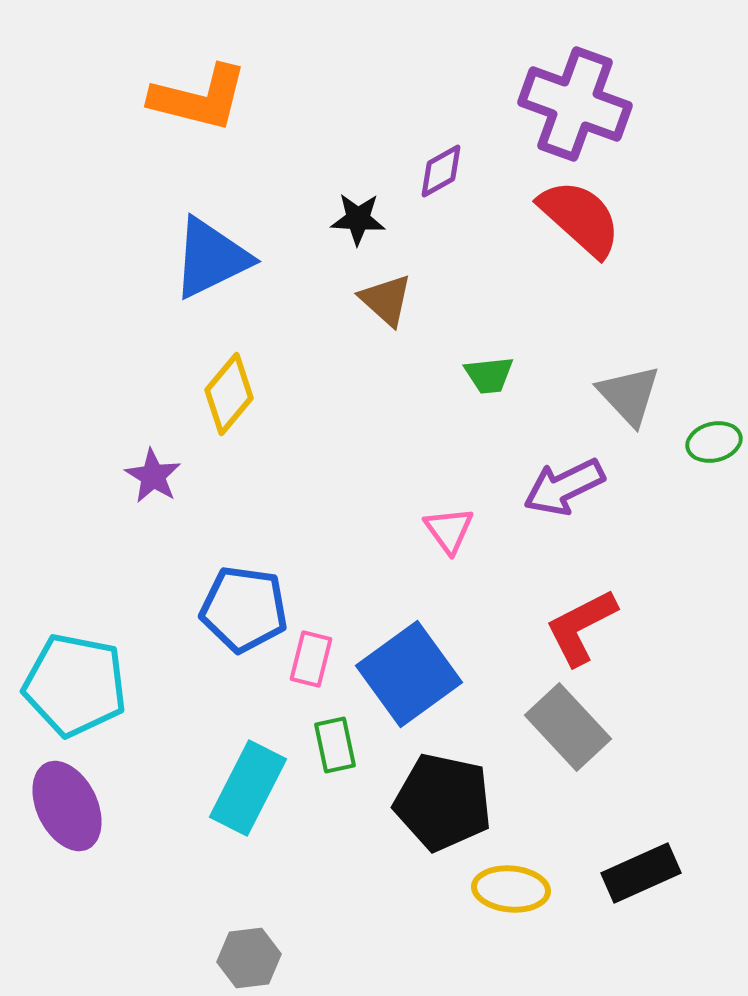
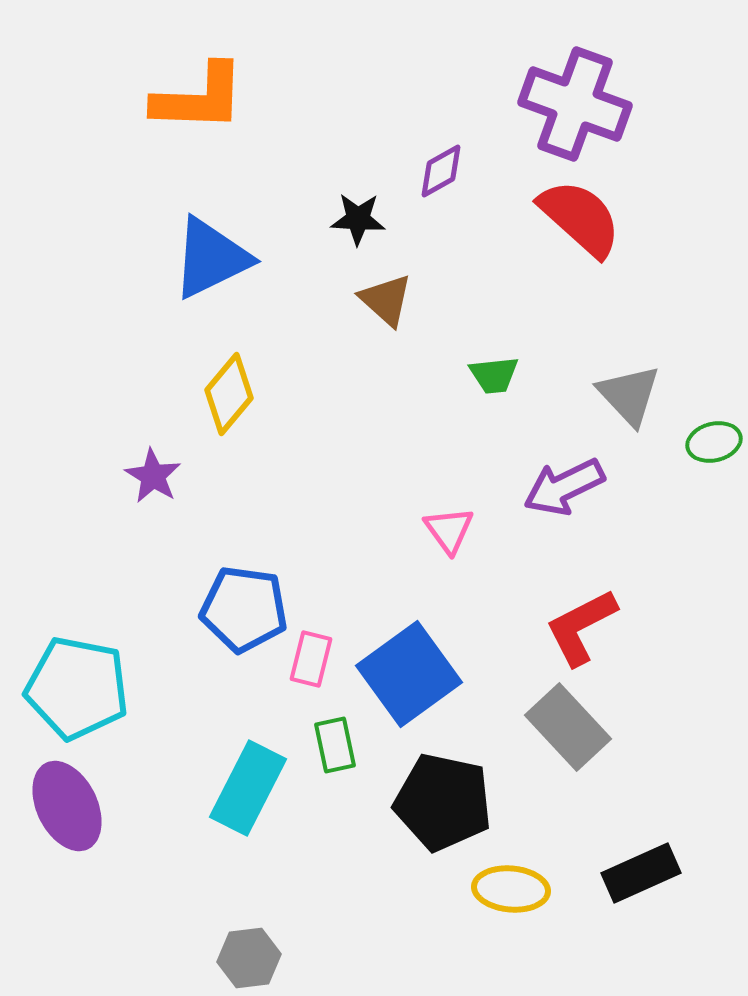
orange L-shape: rotated 12 degrees counterclockwise
green trapezoid: moved 5 px right
cyan pentagon: moved 2 px right, 3 px down
